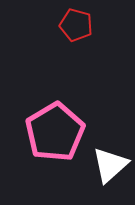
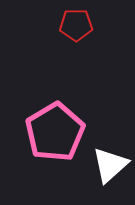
red pentagon: rotated 16 degrees counterclockwise
